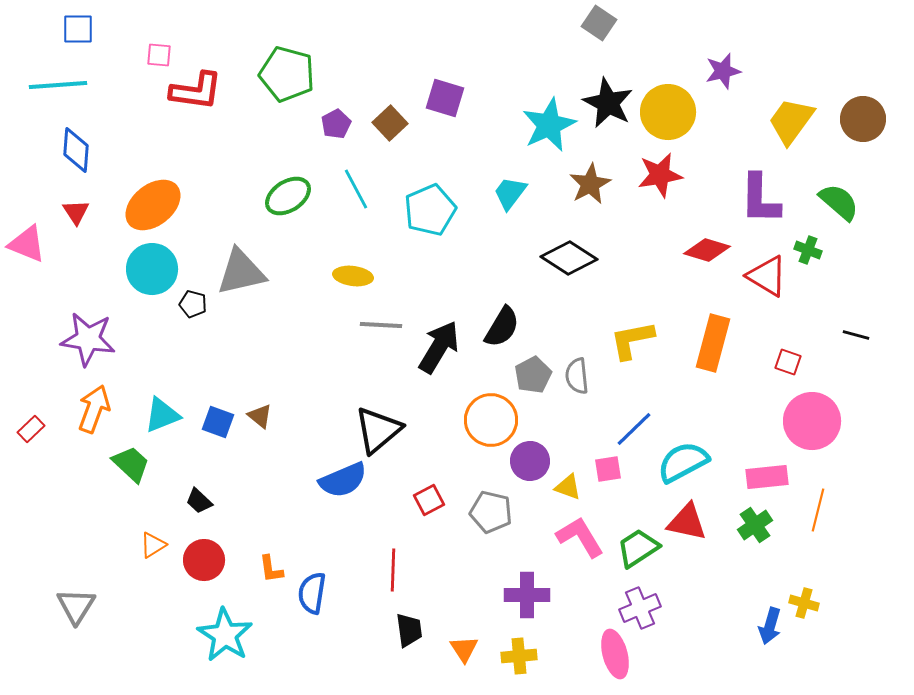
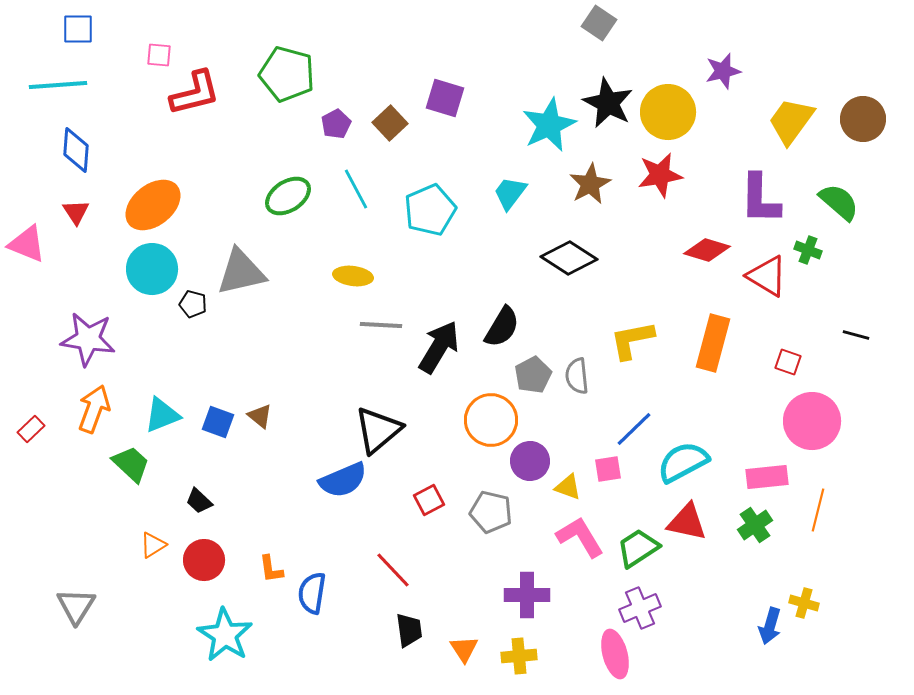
red L-shape at (196, 91): moved 1 px left, 2 px down; rotated 22 degrees counterclockwise
red line at (393, 570): rotated 45 degrees counterclockwise
